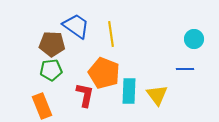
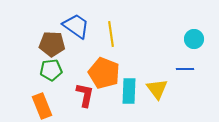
yellow triangle: moved 6 px up
